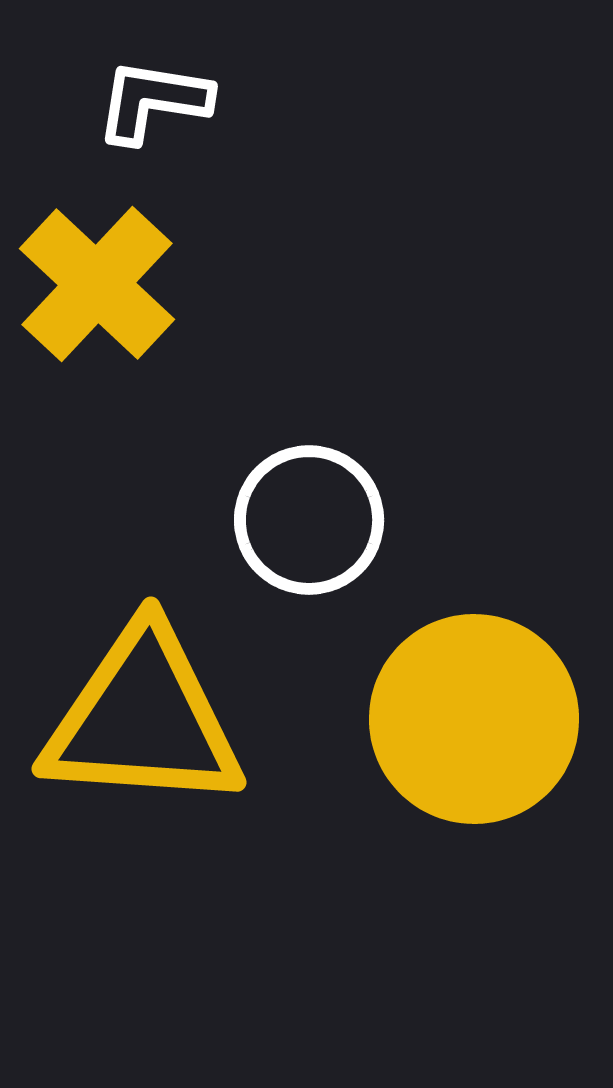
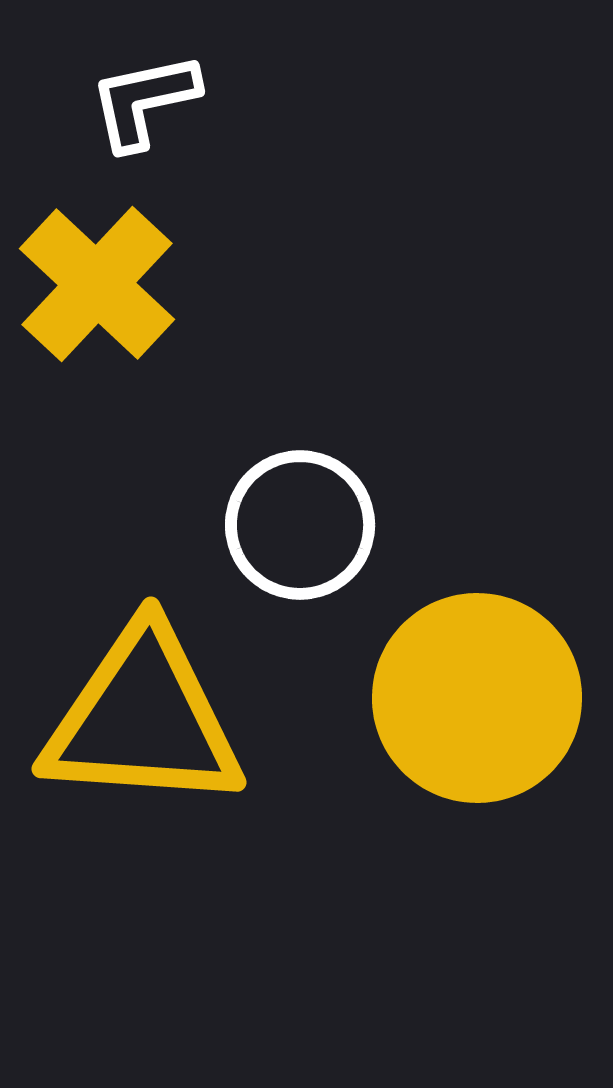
white L-shape: moved 9 px left; rotated 21 degrees counterclockwise
white circle: moved 9 px left, 5 px down
yellow circle: moved 3 px right, 21 px up
